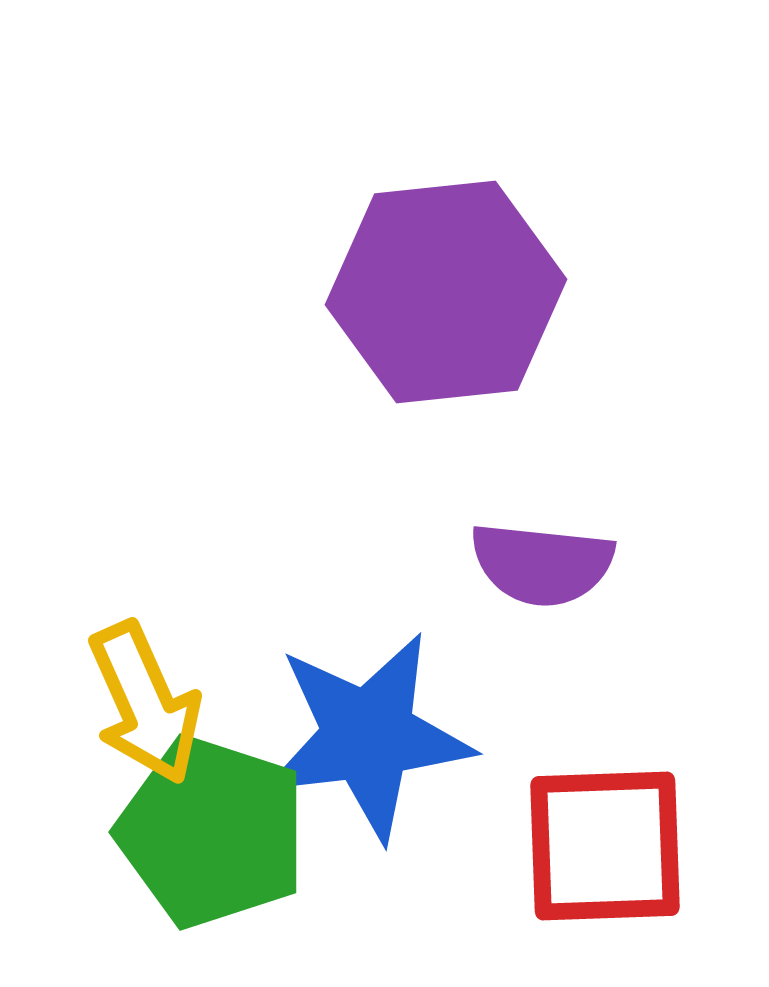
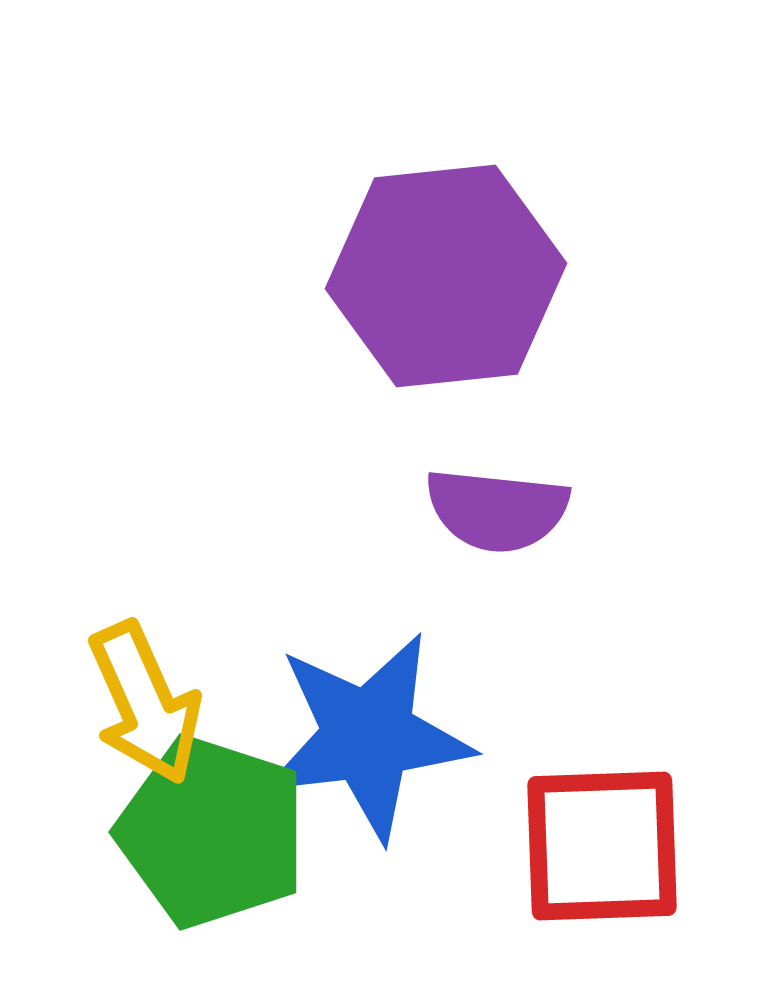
purple hexagon: moved 16 px up
purple semicircle: moved 45 px left, 54 px up
red square: moved 3 px left
